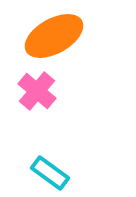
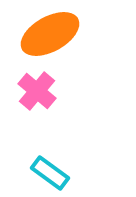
orange ellipse: moved 4 px left, 2 px up
